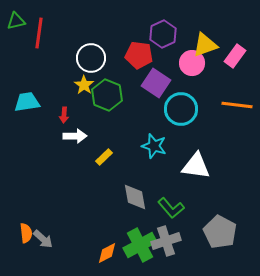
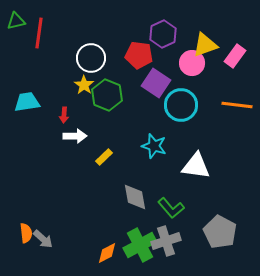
cyan circle: moved 4 px up
